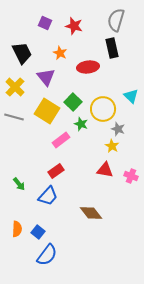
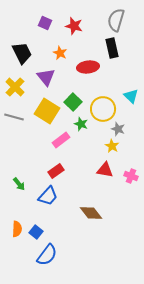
blue square: moved 2 px left
